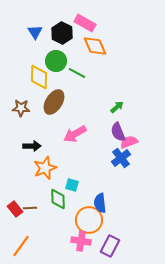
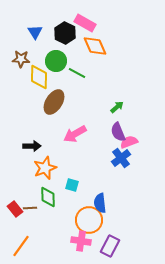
black hexagon: moved 3 px right
brown star: moved 49 px up
green diamond: moved 10 px left, 2 px up
